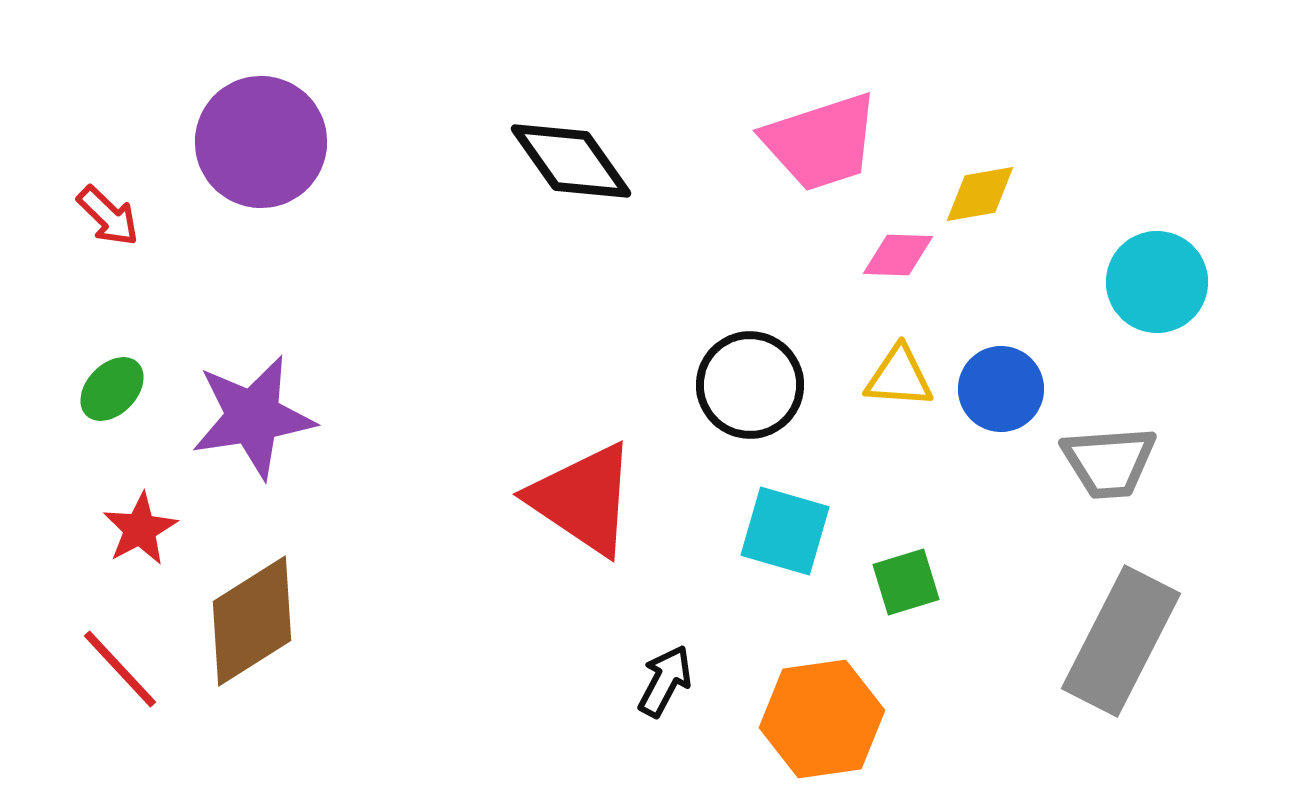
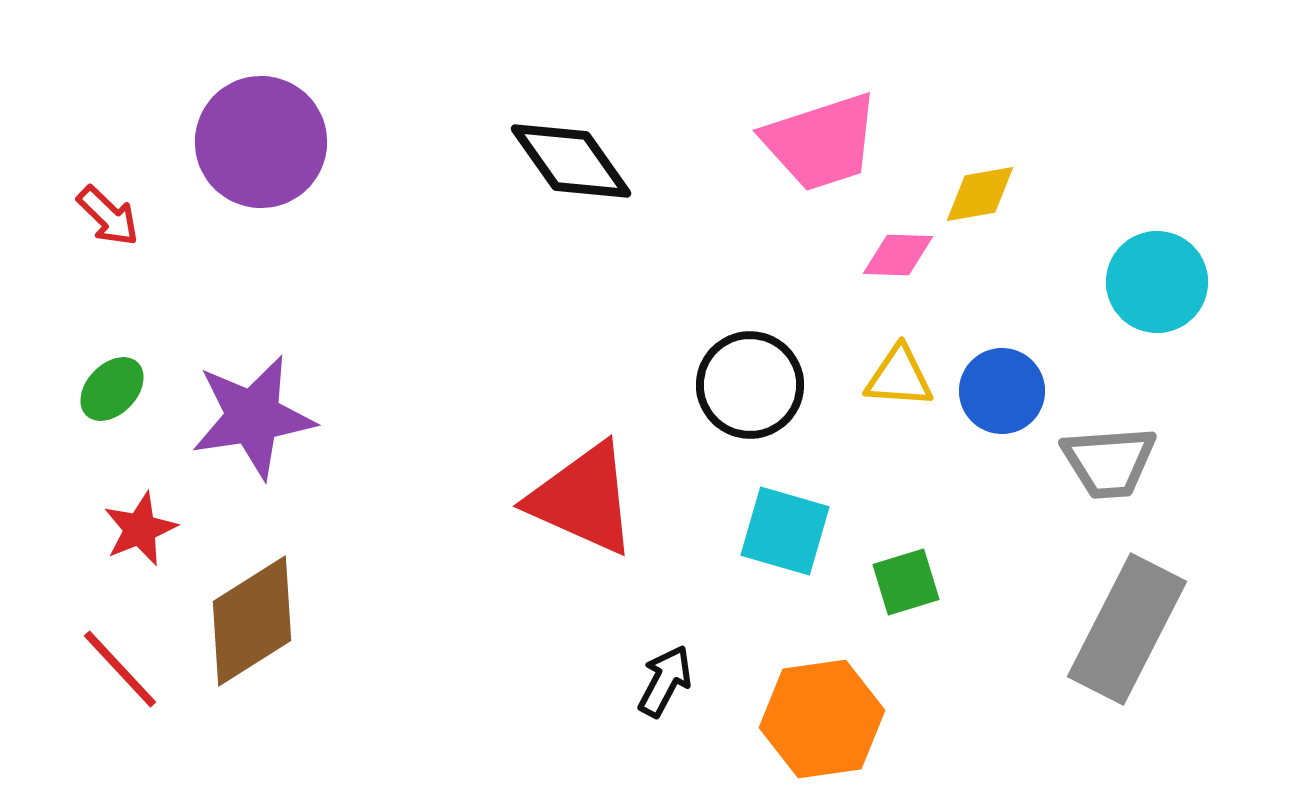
blue circle: moved 1 px right, 2 px down
red triangle: rotated 10 degrees counterclockwise
red star: rotated 6 degrees clockwise
gray rectangle: moved 6 px right, 12 px up
